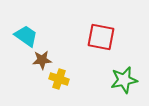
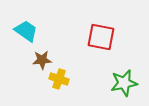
cyan trapezoid: moved 5 px up
green star: moved 3 px down
